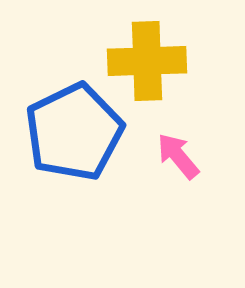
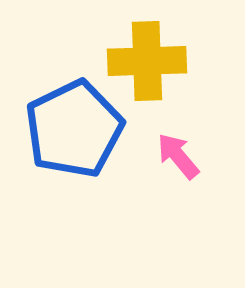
blue pentagon: moved 3 px up
